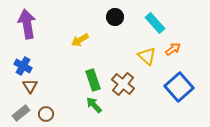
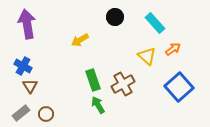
brown cross: rotated 20 degrees clockwise
green arrow: moved 4 px right; rotated 12 degrees clockwise
